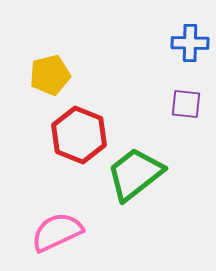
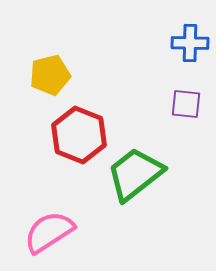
pink semicircle: moved 8 px left; rotated 8 degrees counterclockwise
